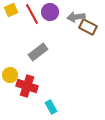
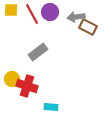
yellow square: rotated 24 degrees clockwise
yellow circle: moved 2 px right, 4 px down
cyan rectangle: rotated 56 degrees counterclockwise
